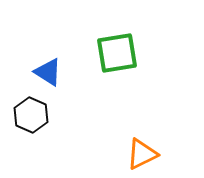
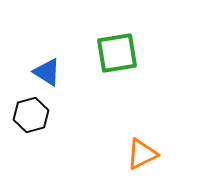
blue triangle: moved 1 px left
black hexagon: rotated 20 degrees clockwise
